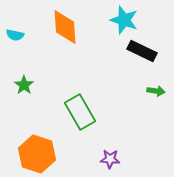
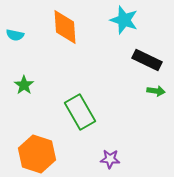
black rectangle: moved 5 px right, 9 px down
